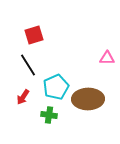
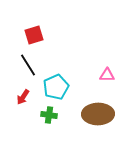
pink triangle: moved 17 px down
brown ellipse: moved 10 px right, 15 px down
